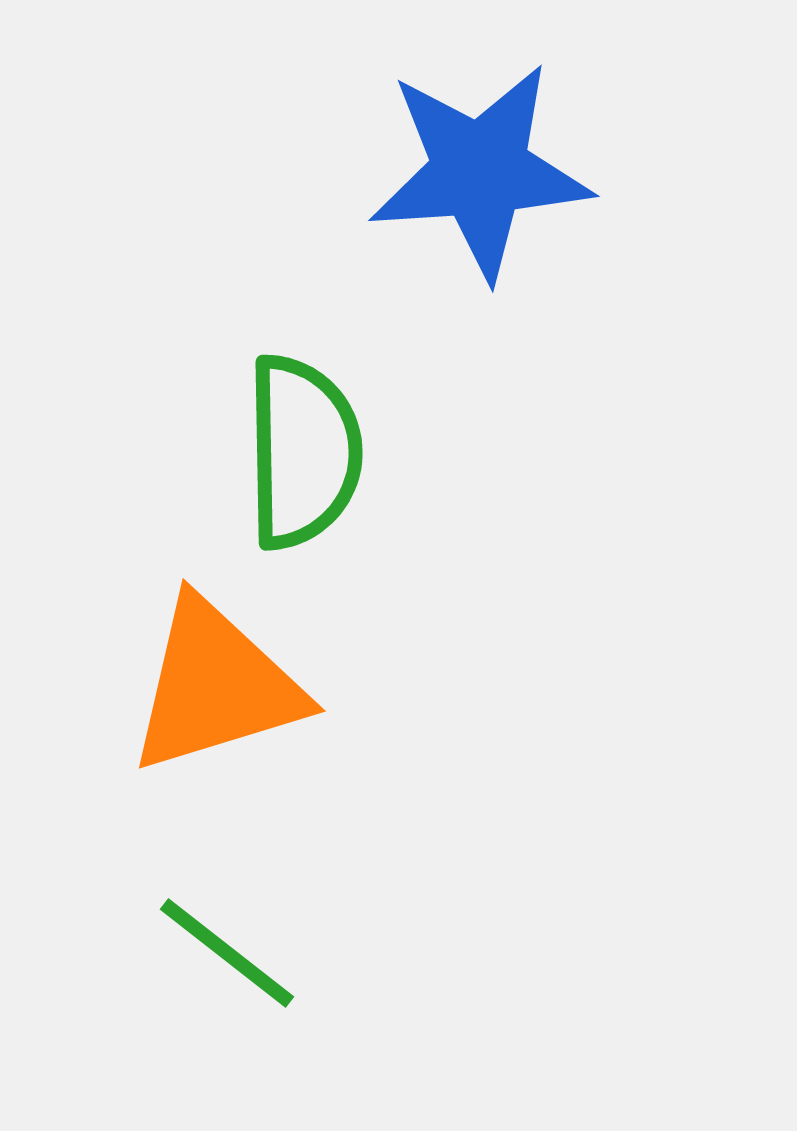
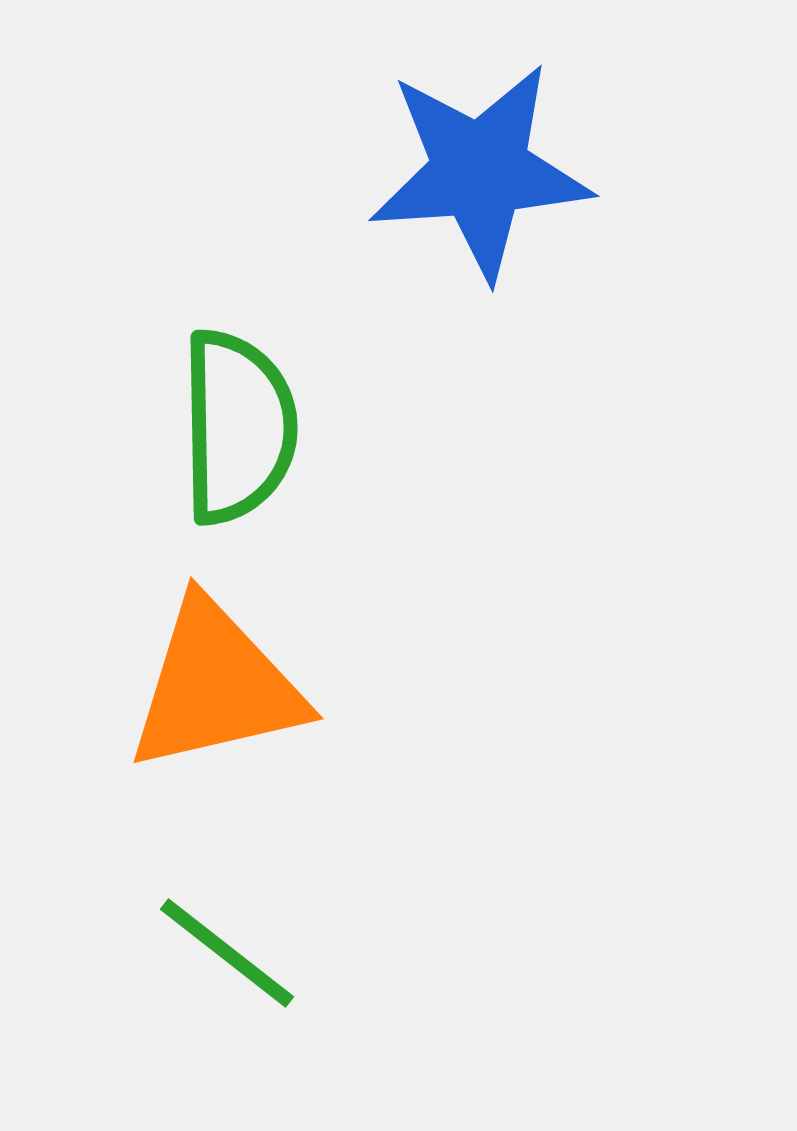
green semicircle: moved 65 px left, 25 px up
orange triangle: rotated 4 degrees clockwise
